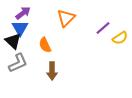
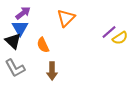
purple line: moved 6 px right, 4 px down
orange semicircle: moved 2 px left
gray L-shape: moved 3 px left, 5 px down; rotated 85 degrees clockwise
